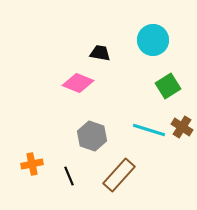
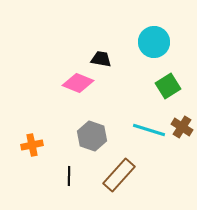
cyan circle: moved 1 px right, 2 px down
black trapezoid: moved 1 px right, 6 px down
orange cross: moved 19 px up
black line: rotated 24 degrees clockwise
